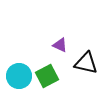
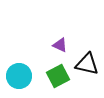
black triangle: moved 1 px right, 1 px down
green square: moved 11 px right
